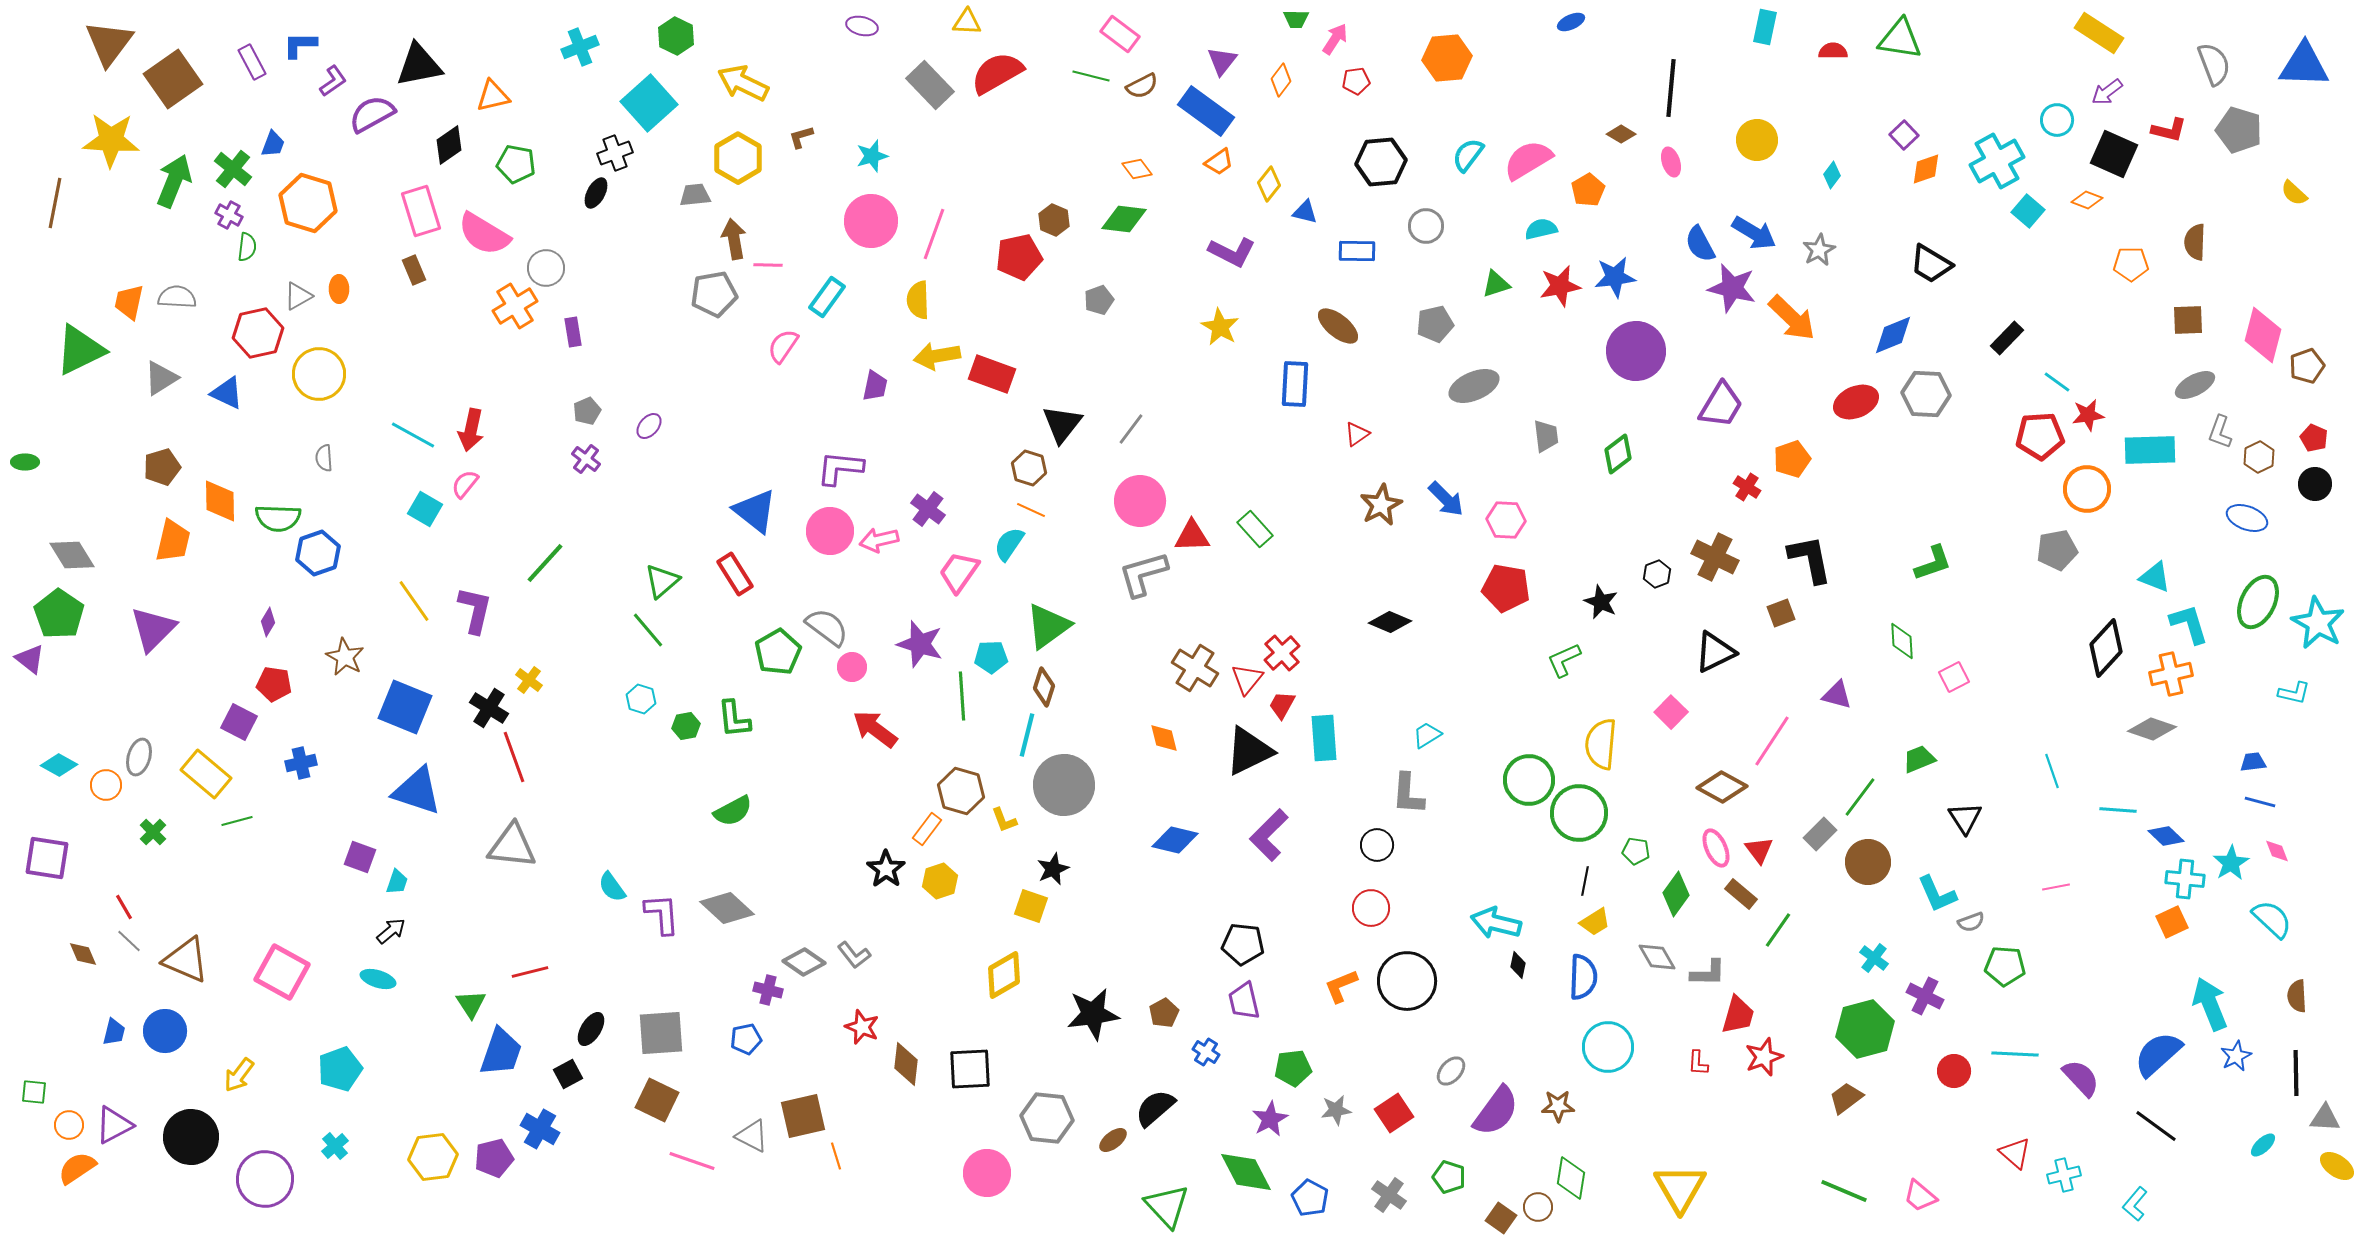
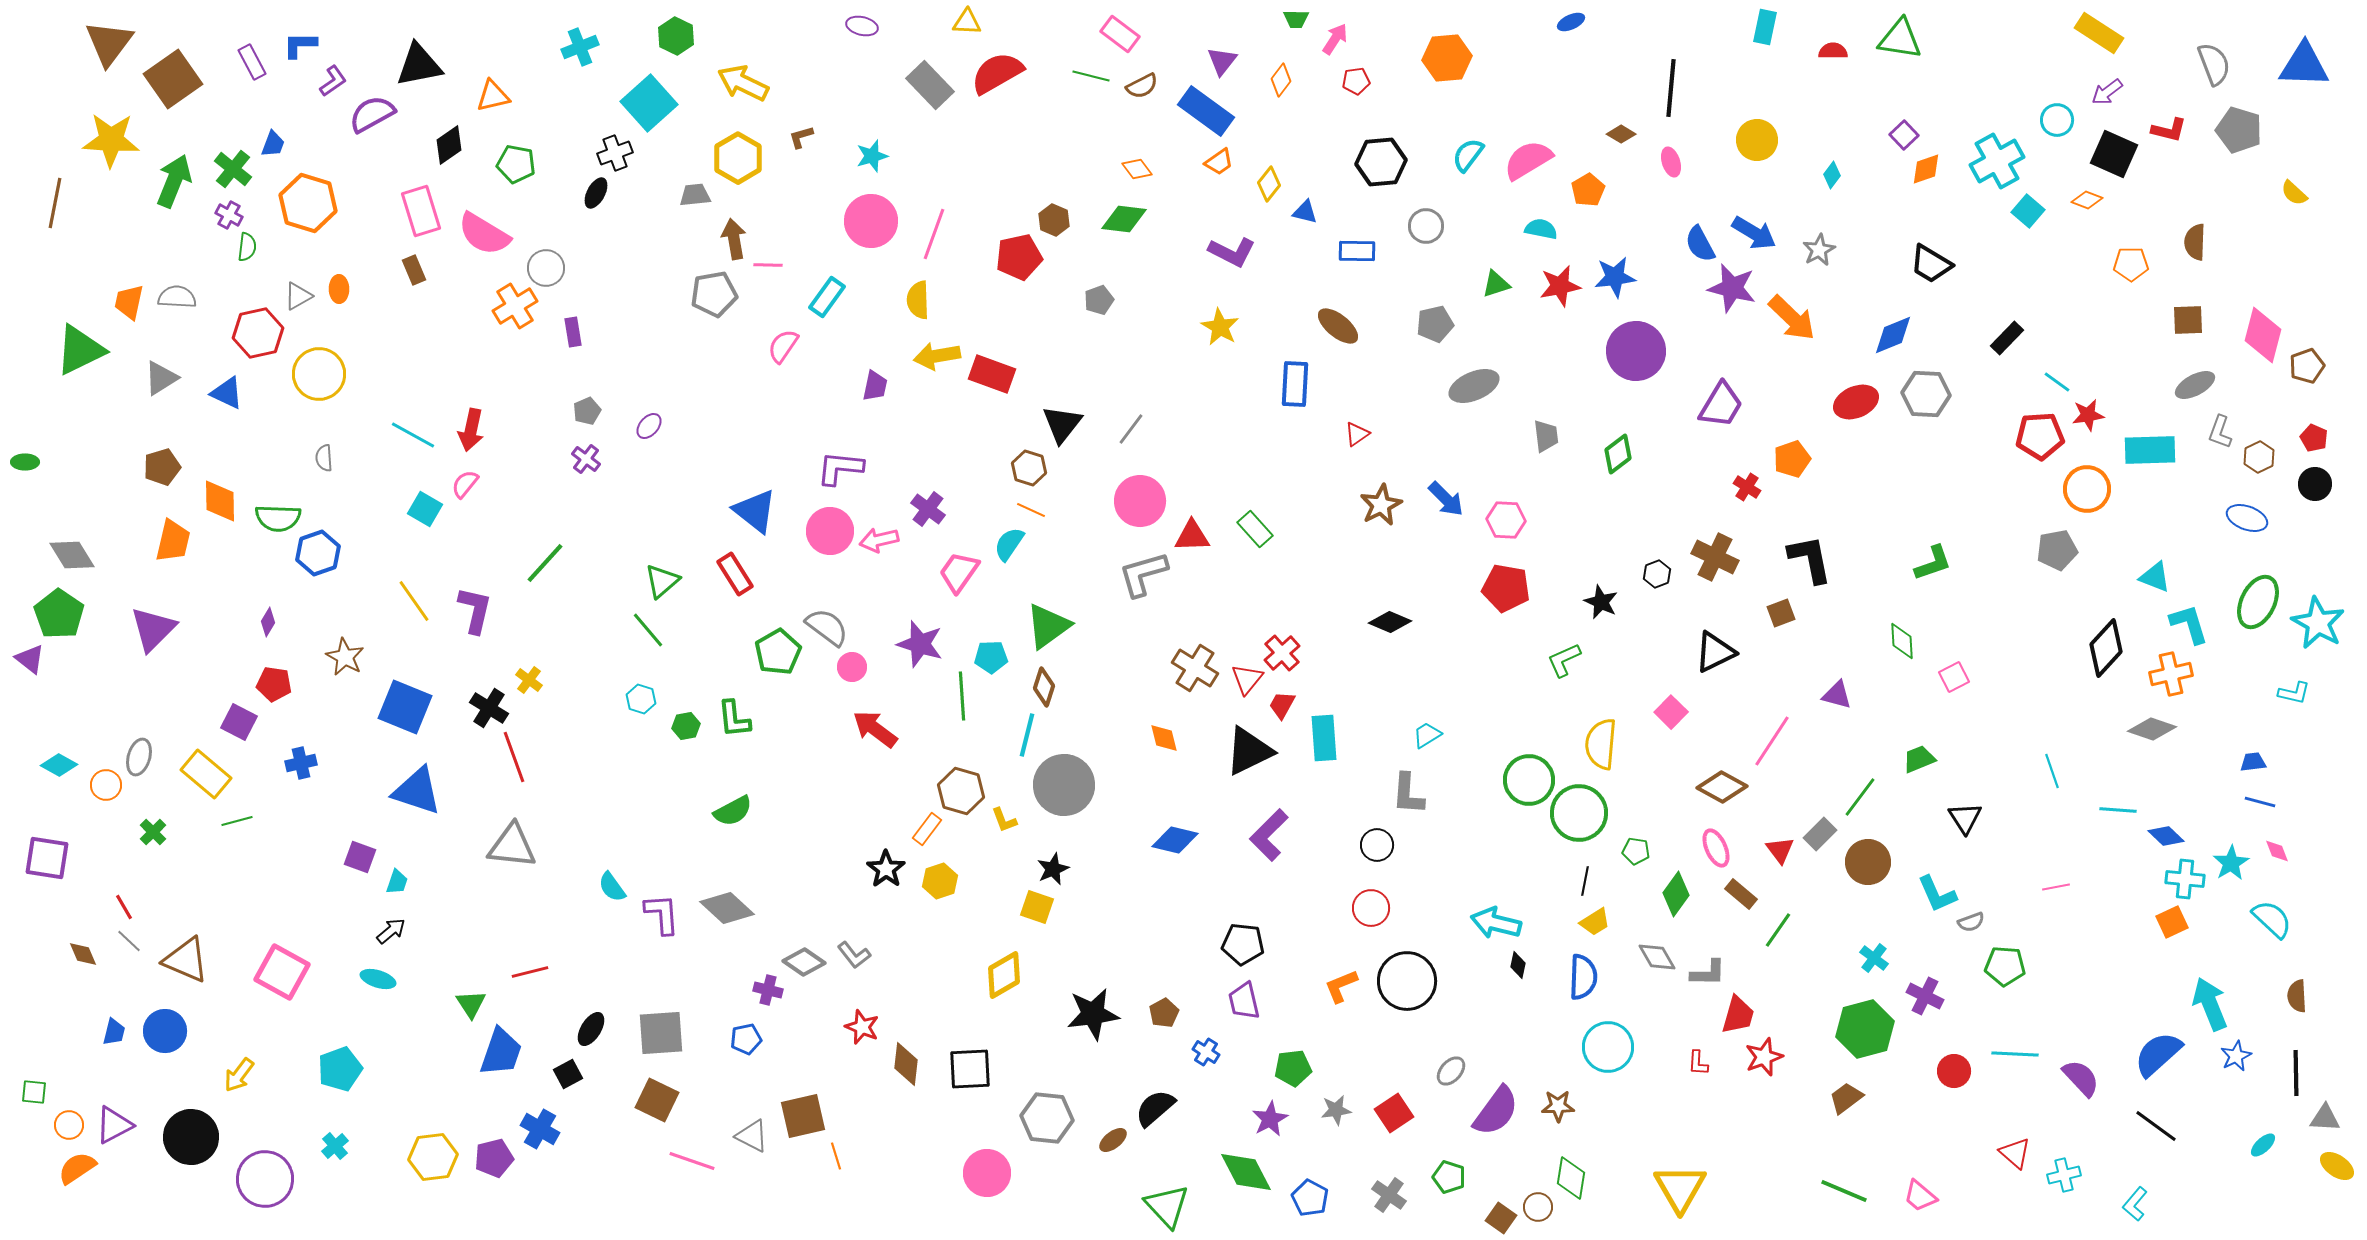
cyan semicircle at (1541, 229): rotated 24 degrees clockwise
red triangle at (1759, 850): moved 21 px right
yellow square at (1031, 906): moved 6 px right, 1 px down
